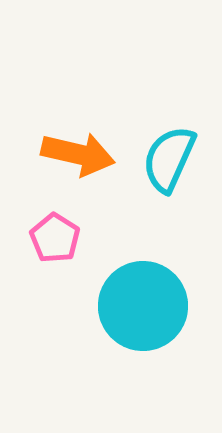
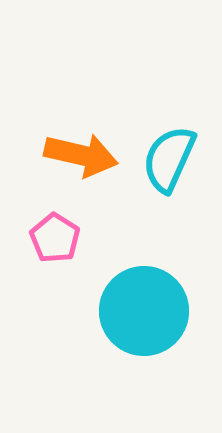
orange arrow: moved 3 px right, 1 px down
cyan circle: moved 1 px right, 5 px down
